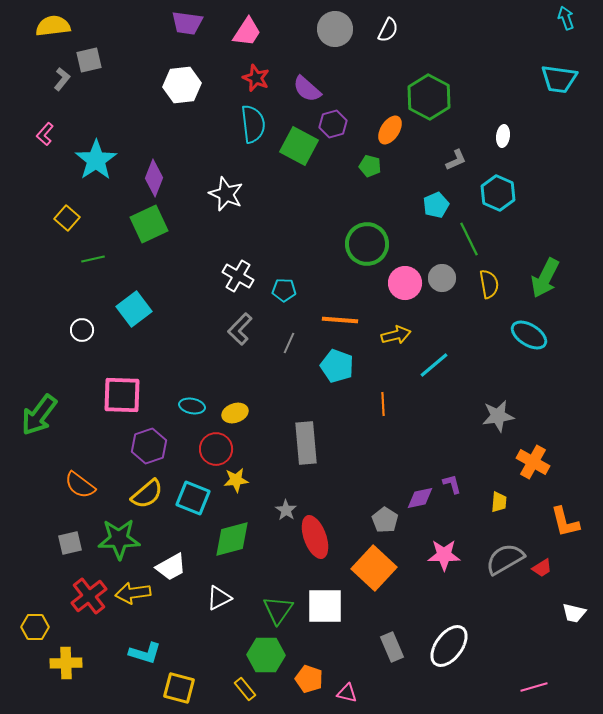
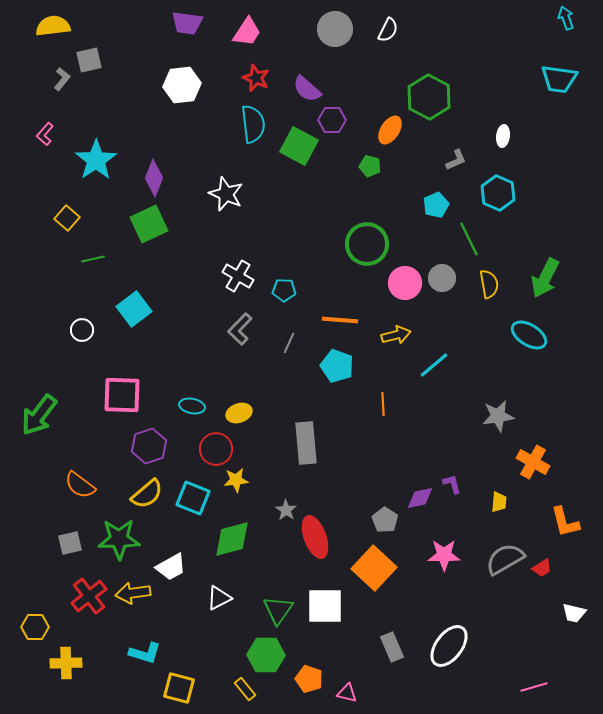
purple hexagon at (333, 124): moved 1 px left, 4 px up; rotated 16 degrees clockwise
yellow ellipse at (235, 413): moved 4 px right
